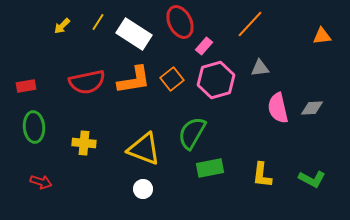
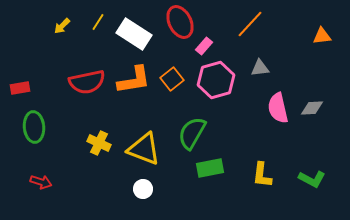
red rectangle: moved 6 px left, 2 px down
yellow cross: moved 15 px right; rotated 20 degrees clockwise
